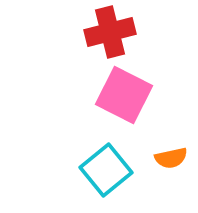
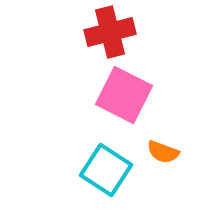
orange semicircle: moved 8 px left, 6 px up; rotated 32 degrees clockwise
cyan square: rotated 18 degrees counterclockwise
